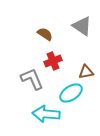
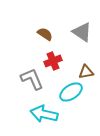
gray triangle: moved 6 px down
cyan ellipse: moved 1 px up
cyan arrow: moved 2 px left; rotated 8 degrees clockwise
